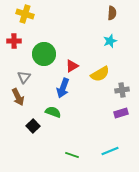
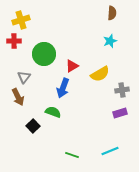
yellow cross: moved 4 px left, 6 px down; rotated 36 degrees counterclockwise
purple rectangle: moved 1 px left
